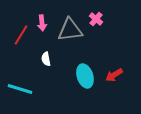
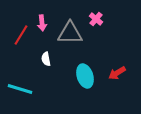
gray triangle: moved 3 px down; rotated 8 degrees clockwise
red arrow: moved 3 px right, 2 px up
